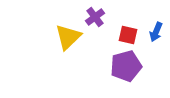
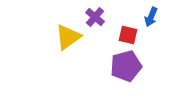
purple cross: rotated 12 degrees counterclockwise
blue arrow: moved 5 px left, 15 px up
yellow triangle: rotated 8 degrees clockwise
